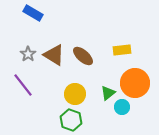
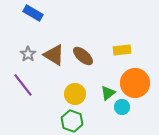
green hexagon: moved 1 px right, 1 px down
